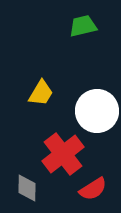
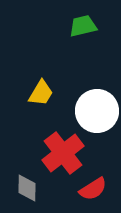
red cross: moved 1 px up
